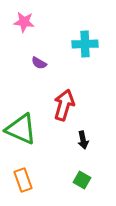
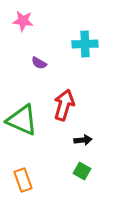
pink star: moved 1 px left, 1 px up
green triangle: moved 1 px right, 9 px up
black arrow: rotated 84 degrees counterclockwise
green square: moved 9 px up
